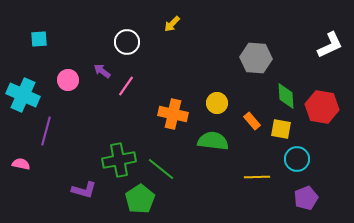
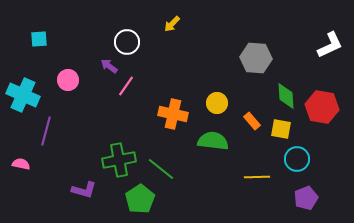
purple arrow: moved 7 px right, 5 px up
